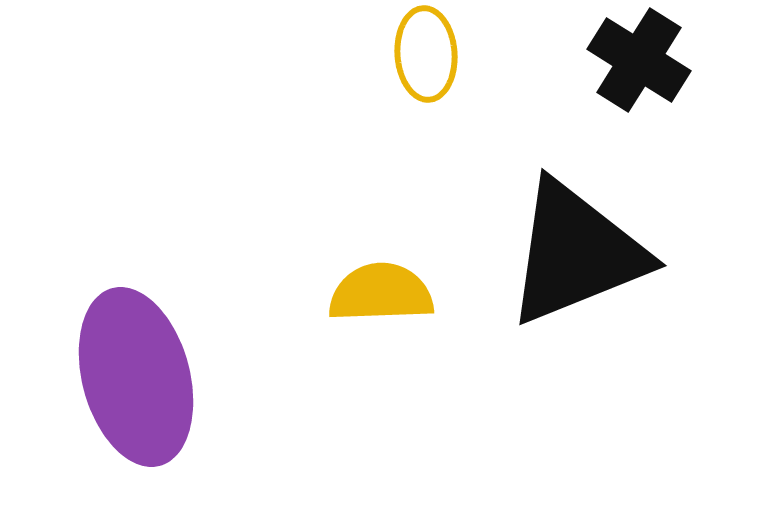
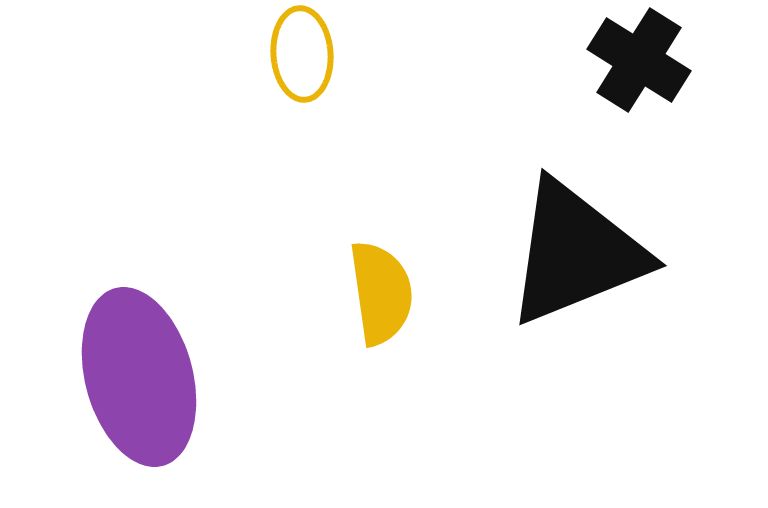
yellow ellipse: moved 124 px left
yellow semicircle: rotated 84 degrees clockwise
purple ellipse: moved 3 px right
